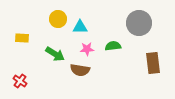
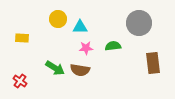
pink star: moved 1 px left, 1 px up
green arrow: moved 14 px down
